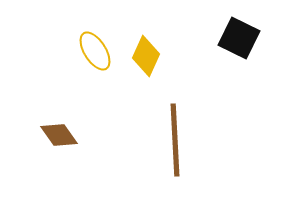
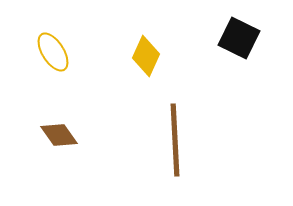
yellow ellipse: moved 42 px left, 1 px down
